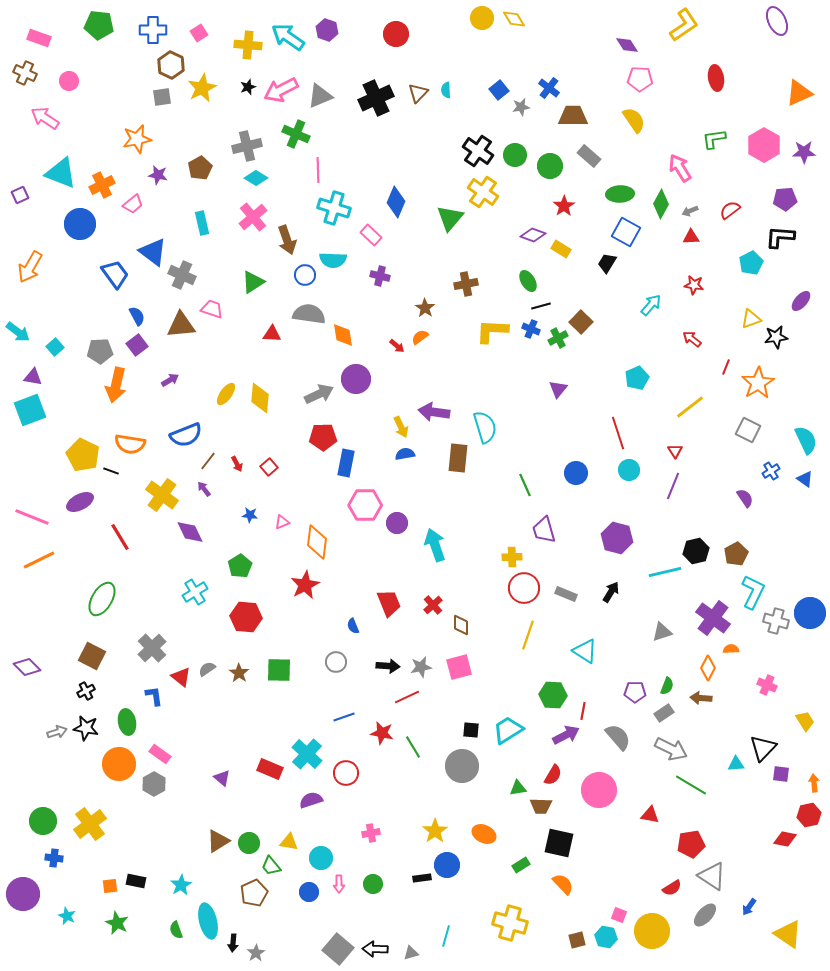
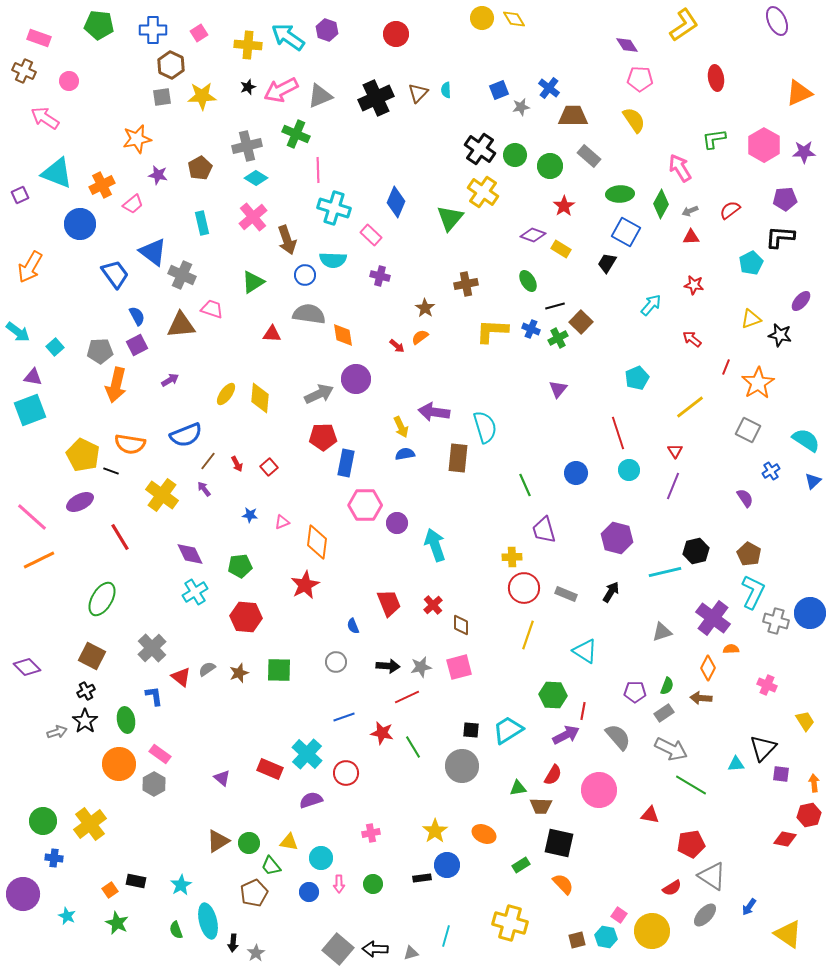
brown cross at (25, 73): moved 1 px left, 2 px up
yellow star at (202, 88): moved 8 px down; rotated 24 degrees clockwise
blue square at (499, 90): rotated 18 degrees clockwise
black cross at (478, 151): moved 2 px right, 2 px up
cyan triangle at (61, 173): moved 4 px left
black line at (541, 306): moved 14 px right
black star at (776, 337): moved 4 px right, 2 px up; rotated 20 degrees clockwise
purple square at (137, 345): rotated 10 degrees clockwise
cyan semicircle at (806, 440): rotated 32 degrees counterclockwise
blue triangle at (805, 479): moved 8 px right, 2 px down; rotated 42 degrees clockwise
pink line at (32, 517): rotated 20 degrees clockwise
purple diamond at (190, 532): moved 22 px down
brown pentagon at (736, 554): moved 13 px right; rotated 15 degrees counterclockwise
green pentagon at (240, 566): rotated 25 degrees clockwise
brown star at (239, 673): rotated 18 degrees clockwise
green ellipse at (127, 722): moved 1 px left, 2 px up
black star at (86, 728): moved 1 px left, 7 px up; rotated 25 degrees clockwise
orange square at (110, 886): moved 4 px down; rotated 28 degrees counterclockwise
pink square at (619, 915): rotated 14 degrees clockwise
